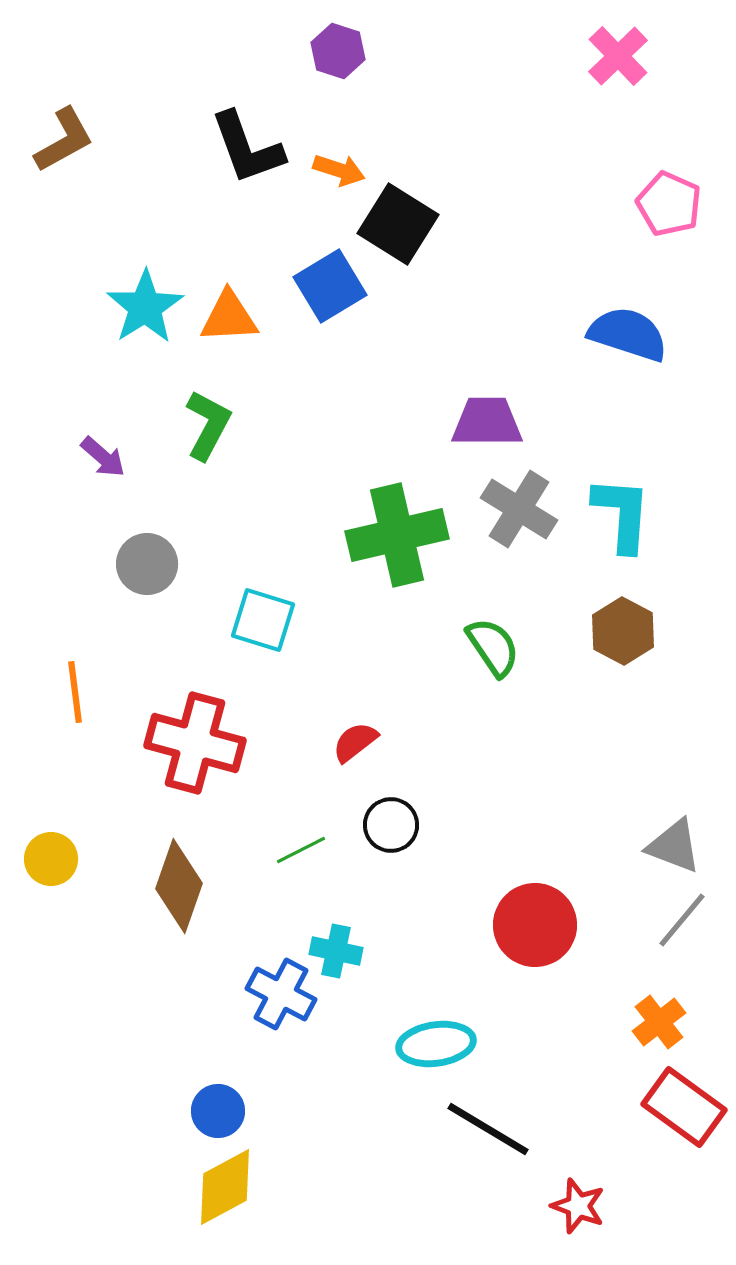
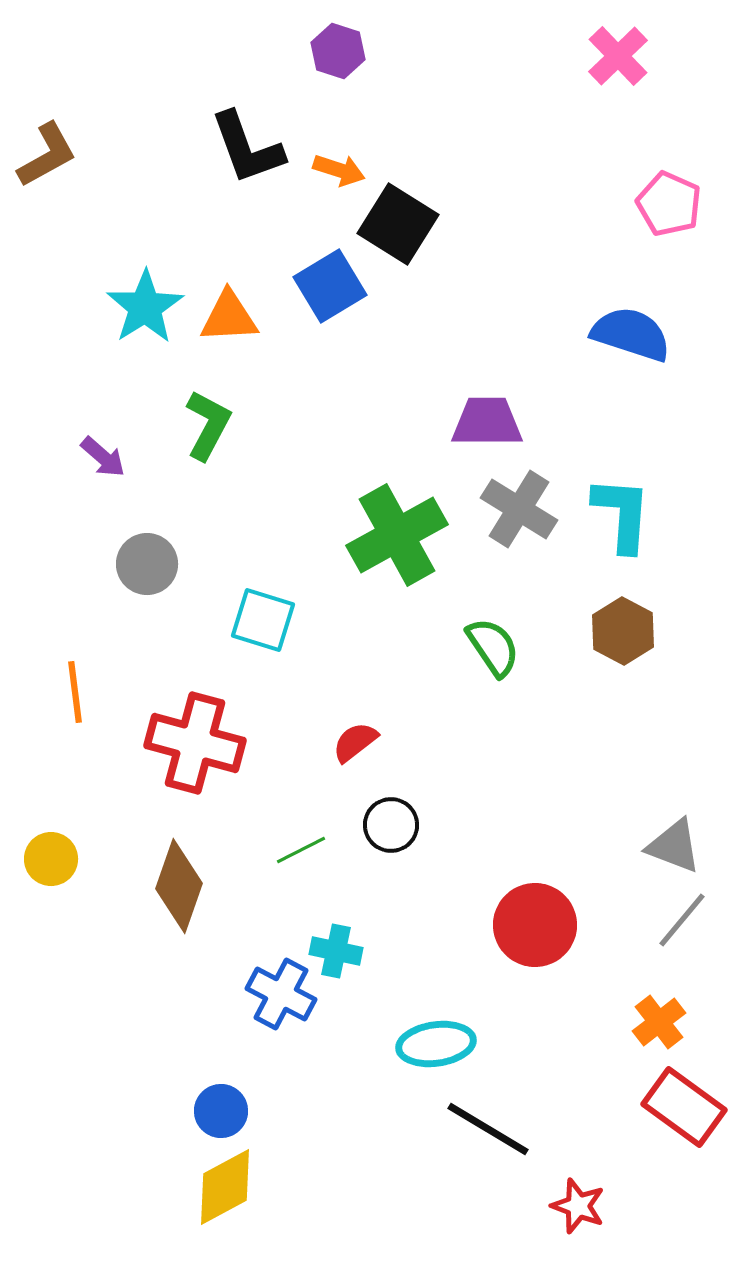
brown L-shape: moved 17 px left, 15 px down
blue semicircle: moved 3 px right
green cross: rotated 16 degrees counterclockwise
blue circle: moved 3 px right
